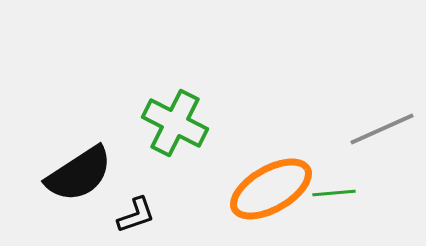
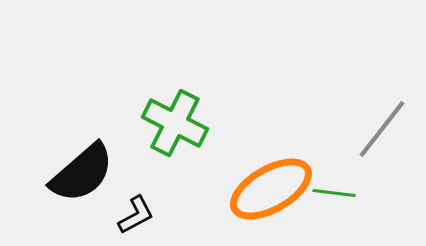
gray line: rotated 28 degrees counterclockwise
black semicircle: moved 3 px right, 1 px up; rotated 8 degrees counterclockwise
green line: rotated 12 degrees clockwise
black L-shape: rotated 9 degrees counterclockwise
